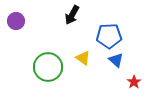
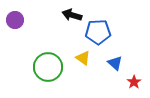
black arrow: rotated 78 degrees clockwise
purple circle: moved 1 px left, 1 px up
blue pentagon: moved 11 px left, 4 px up
blue triangle: moved 1 px left, 3 px down
